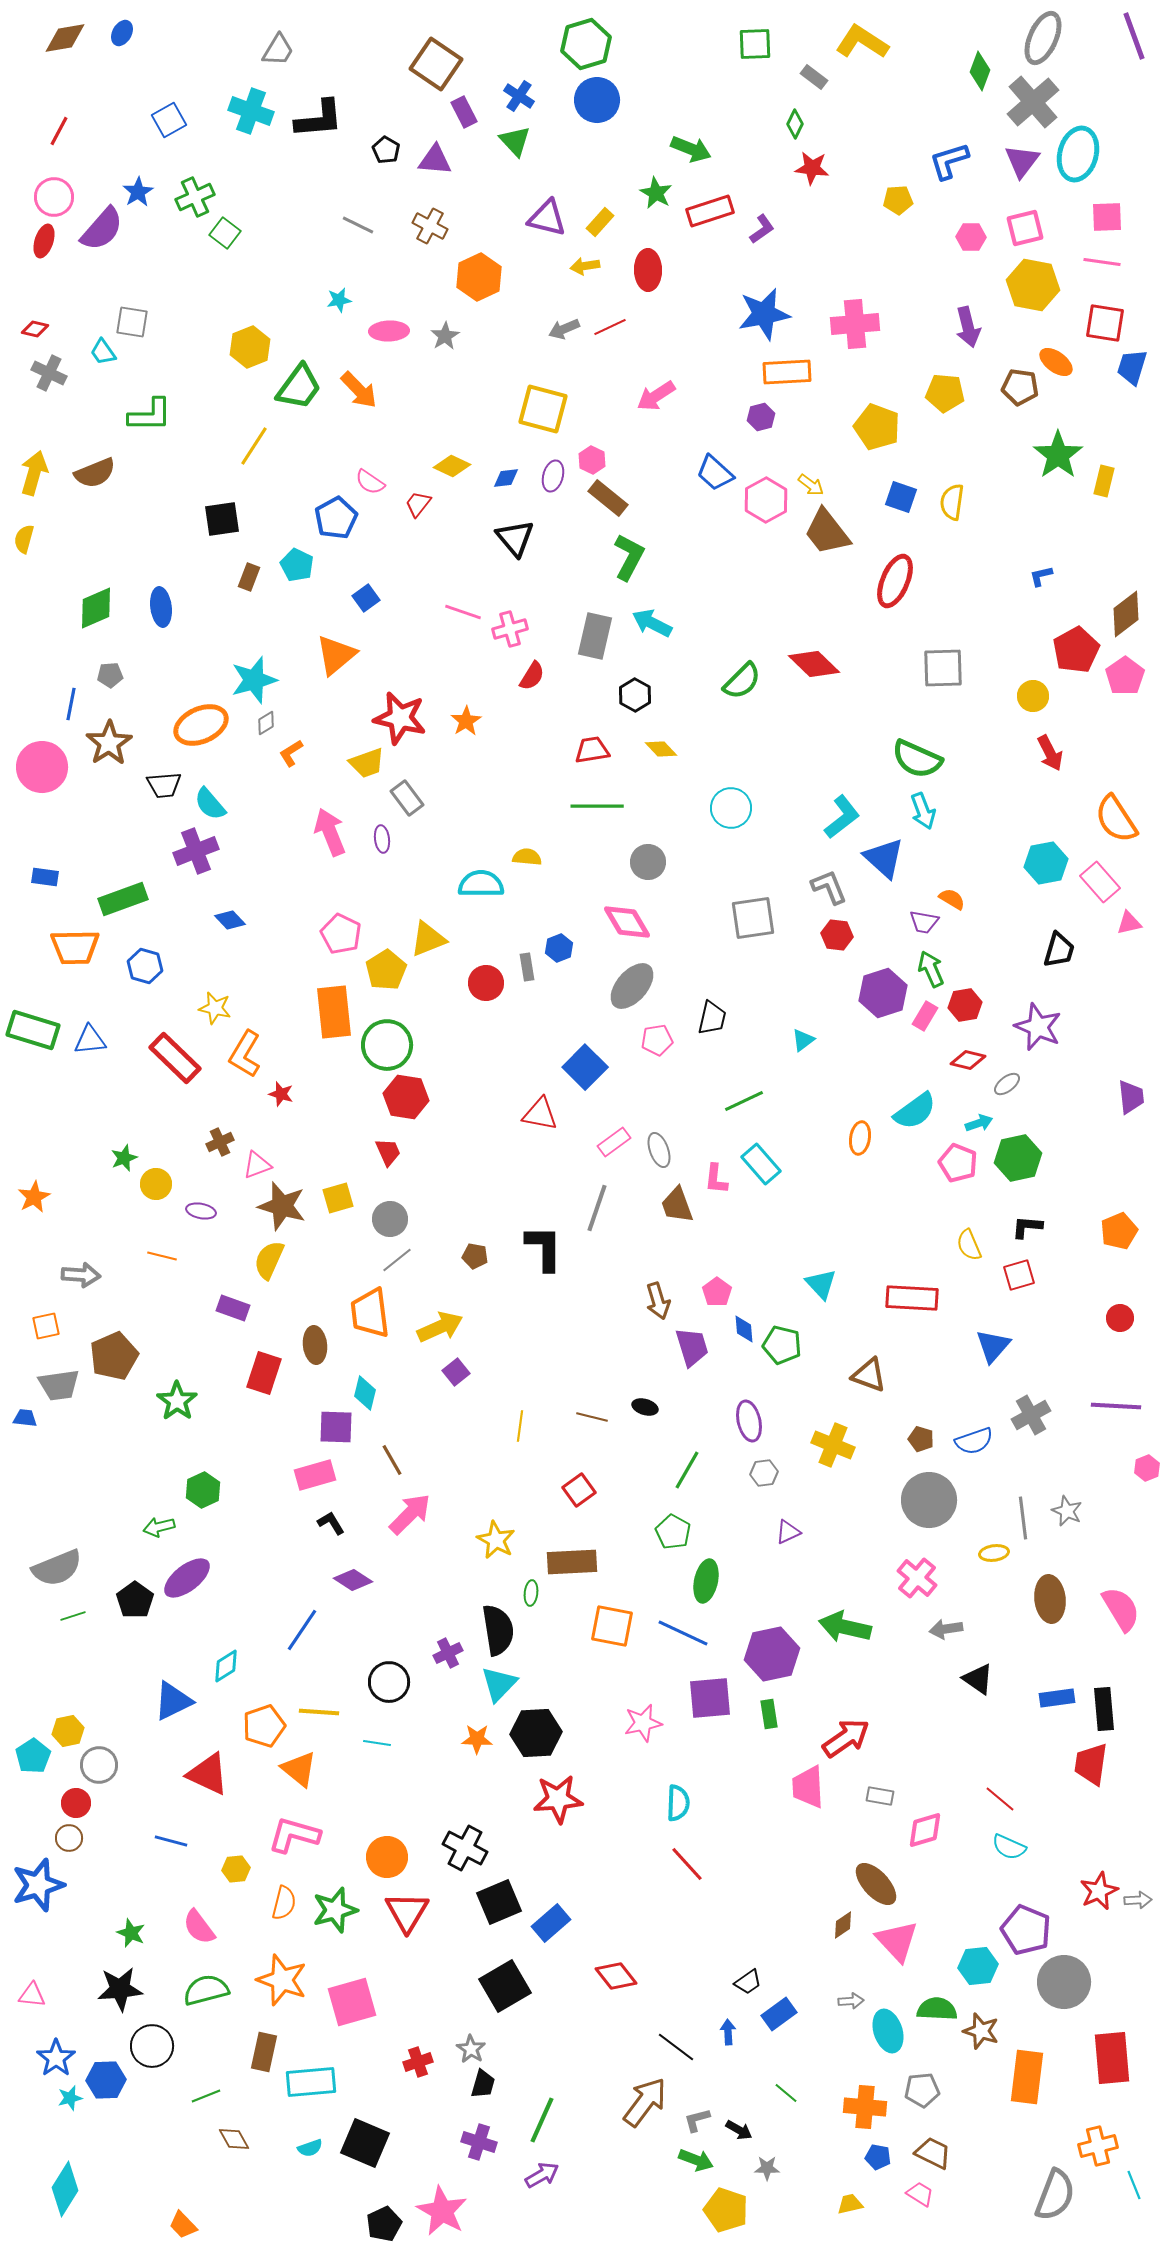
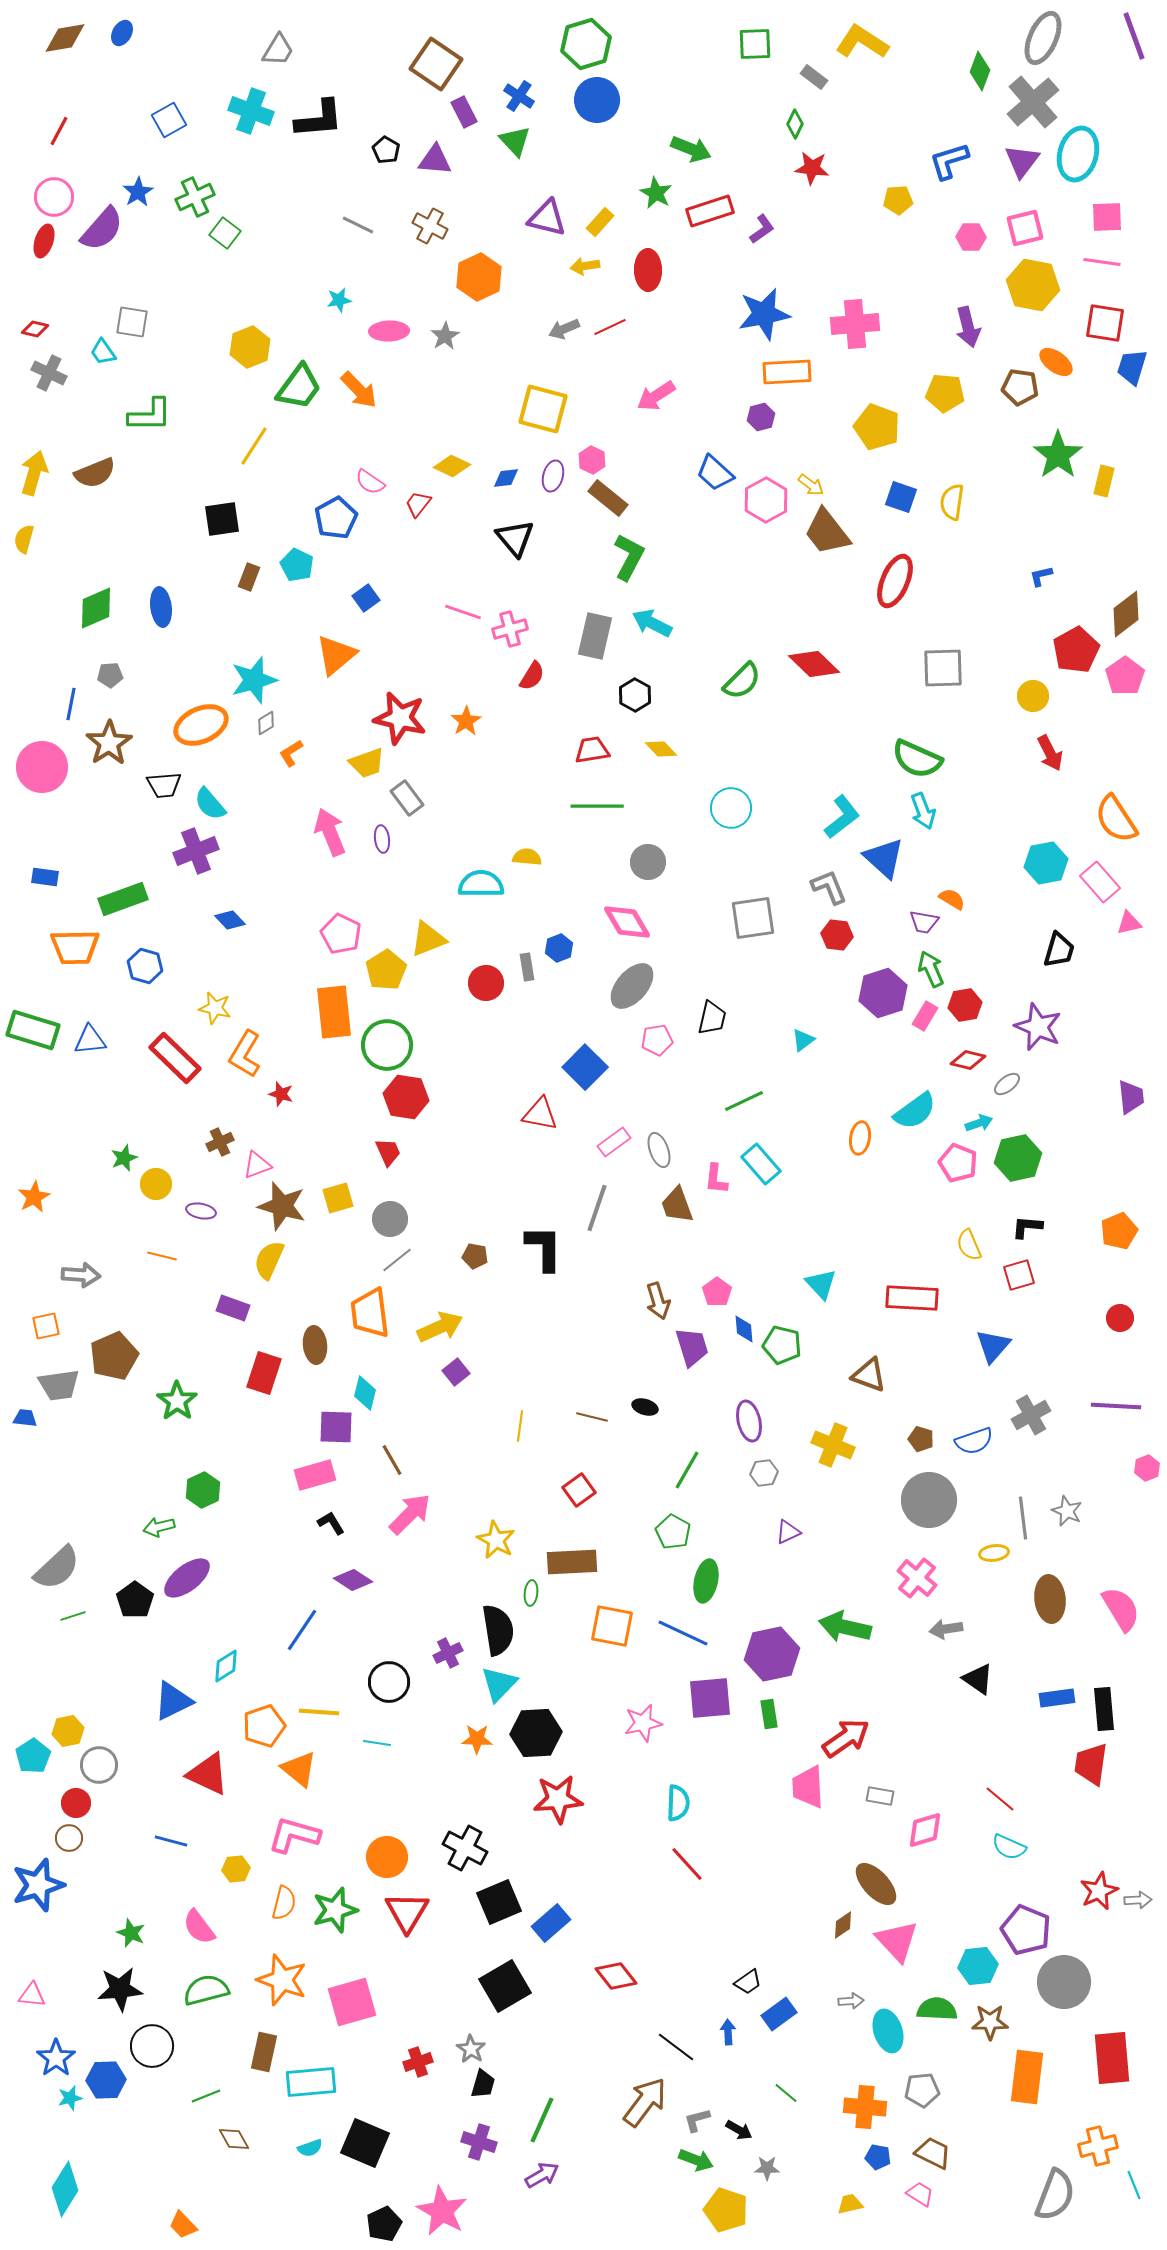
gray semicircle at (57, 1568): rotated 21 degrees counterclockwise
brown star at (981, 2031): moved 9 px right, 9 px up; rotated 18 degrees counterclockwise
